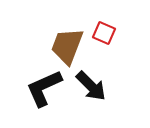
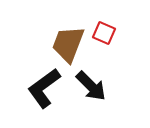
brown trapezoid: moved 1 px right, 2 px up
black L-shape: rotated 12 degrees counterclockwise
